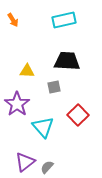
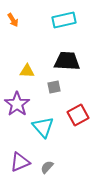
red square: rotated 15 degrees clockwise
purple triangle: moved 5 px left; rotated 15 degrees clockwise
